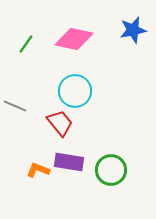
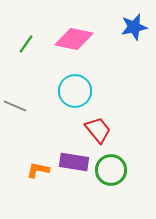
blue star: moved 1 px right, 3 px up
red trapezoid: moved 38 px right, 7 px down
purple rectangle: moved 5 px right
orange L-shape: rotated 10 degrees counterclockwise
